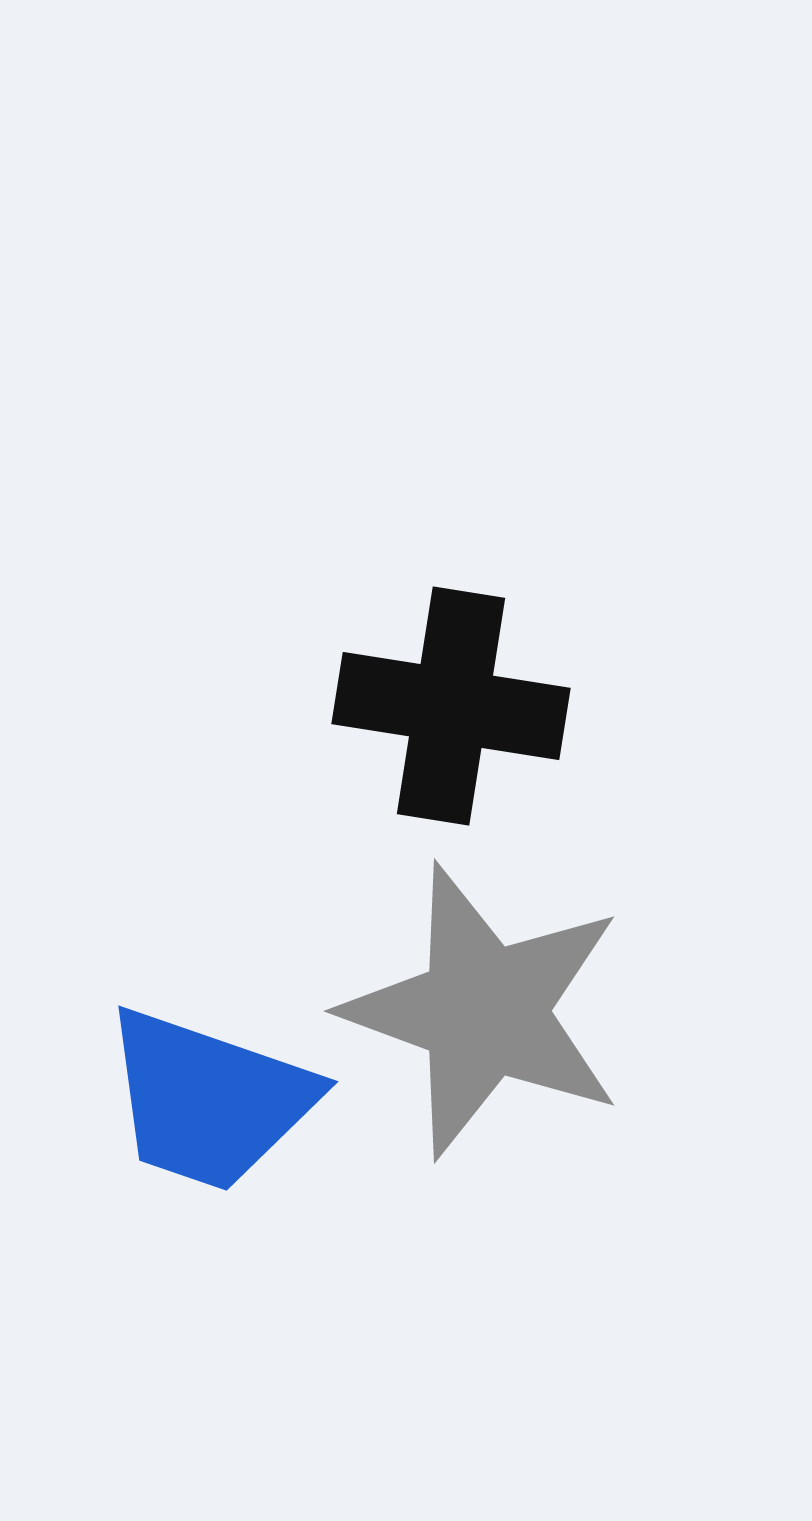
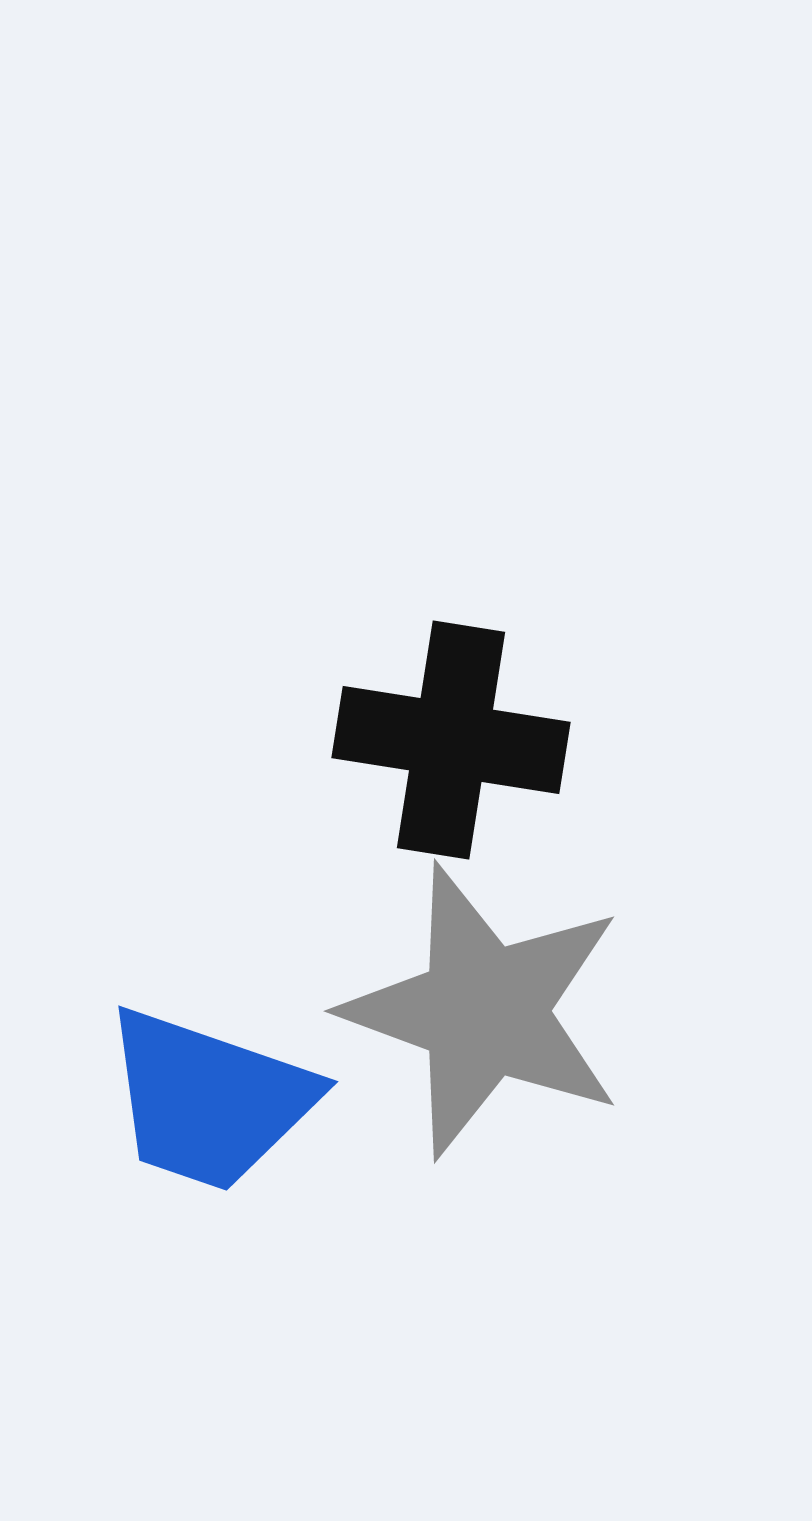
black cross: moved 34 px down
